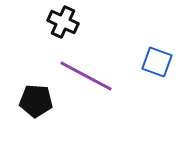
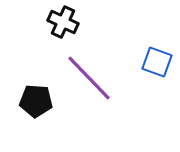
purple line: moved 3 px right, 2 px down; rotated 18 degrees clockwise
